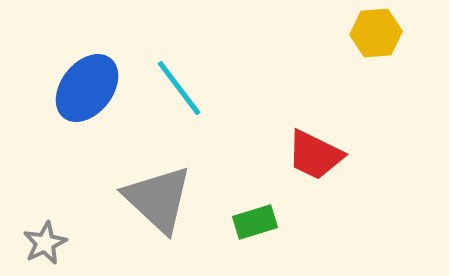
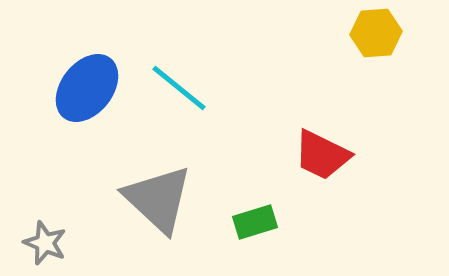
cyan line: rotated 14 degrees counterclockwise
red trapezoid: moved 7 px right
gray star: rotated 24 degrees counterclockwise
